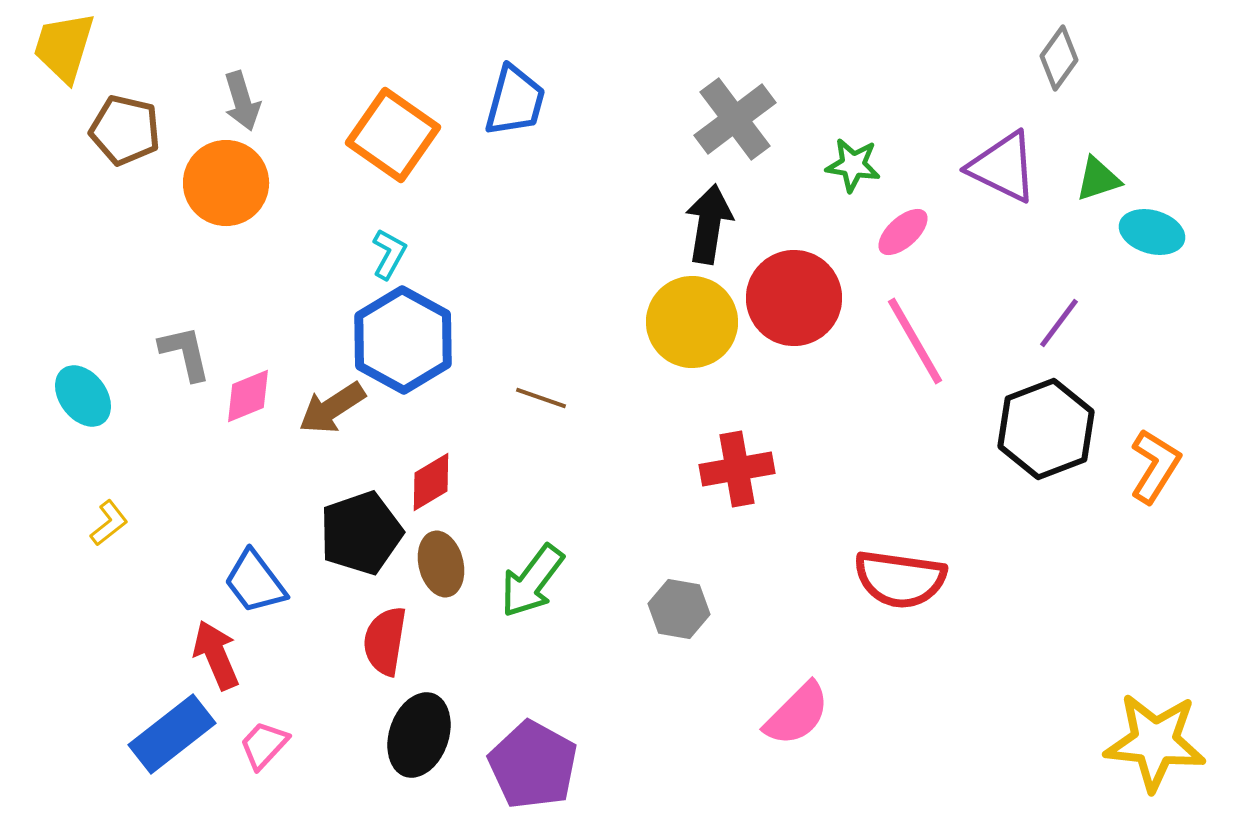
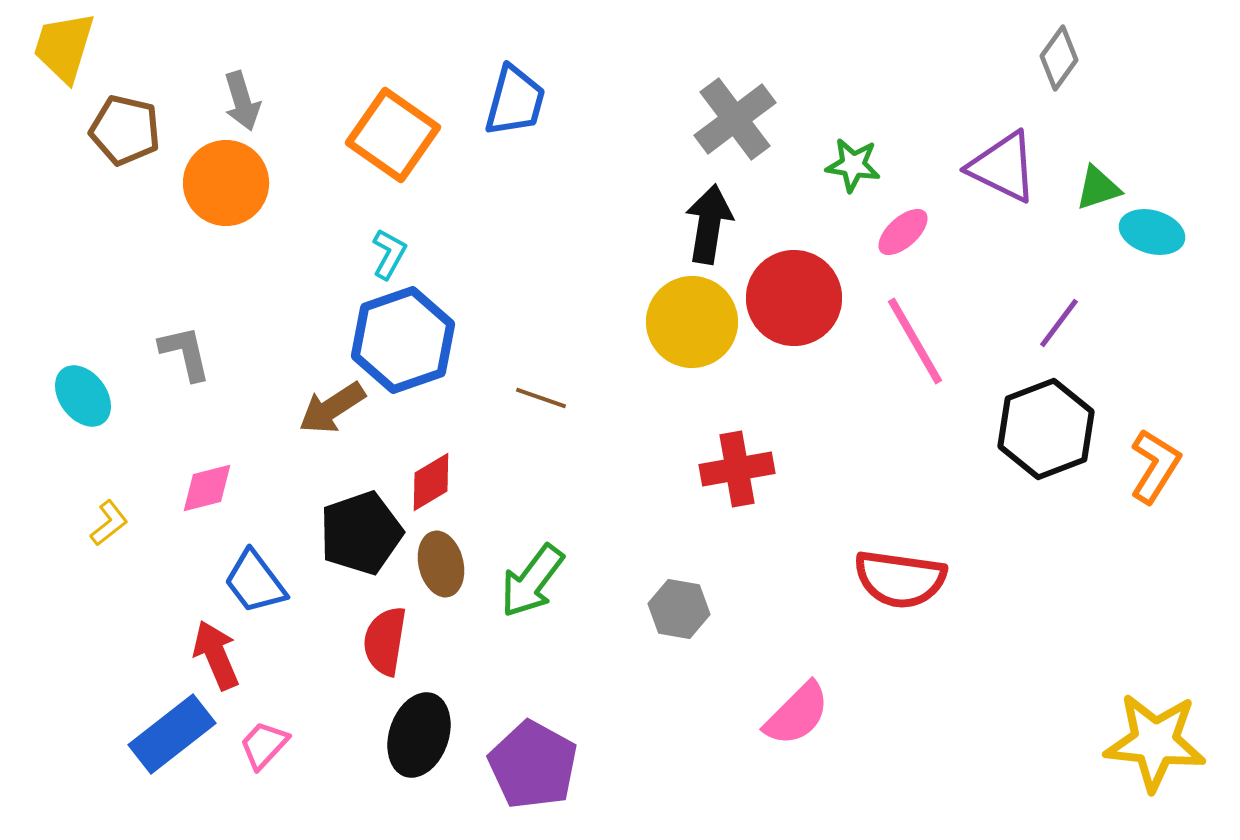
green triangle at (1098, 179): moved 9 px down
blue hexagon at (403, 340): rotated 12 degrees clockwise
pink diamond at (248, 396): moved 41 px left, 92 px down; rotated 8 degrees clockwise
